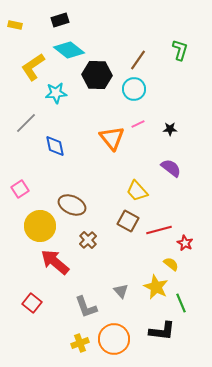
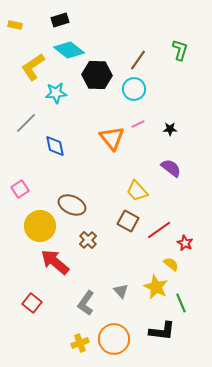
red line: rotated 20 degrees counterclockwise
gray L-shape: moved 4 px up; rotated 55 degrees clockwise
